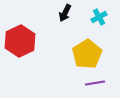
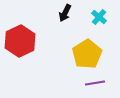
cyan cross: rotated 21 degrees counterclockwise
